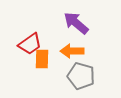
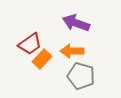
purple arrow: rotated 20 degrees counterclockwise
orange rectangle: rotated 42 degrees clockwise
